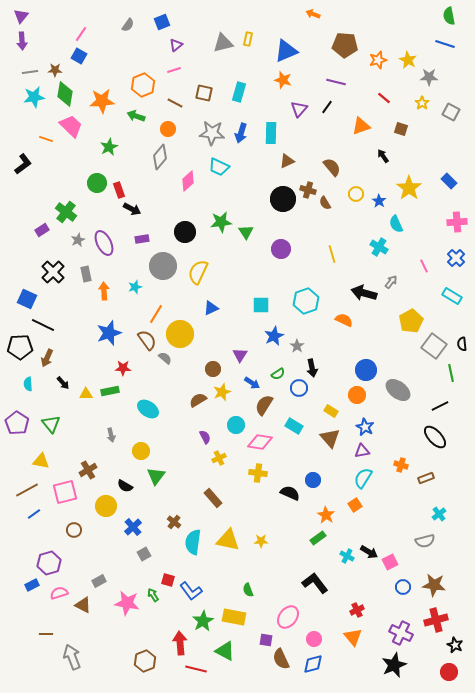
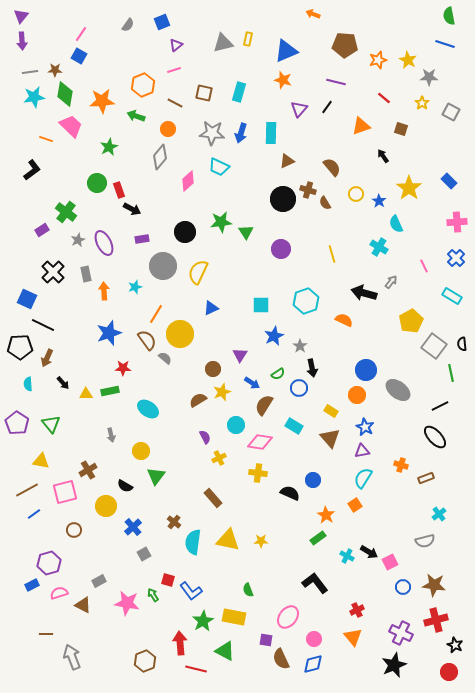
black L-shape at (23, 164): moved 9 px right, 6 px down
gray star at (297, 346): moved 3 px right
